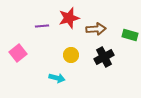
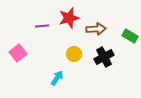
green rectangle: moved 1 px down; rotated 14 degrees clockwise
yellow circle: moved 3 px right, 1 px up
cyan arrow: rotated 70 degrees counterclockwise
